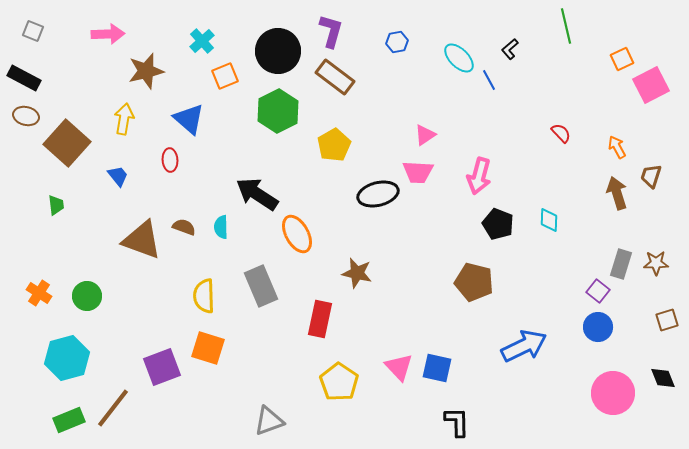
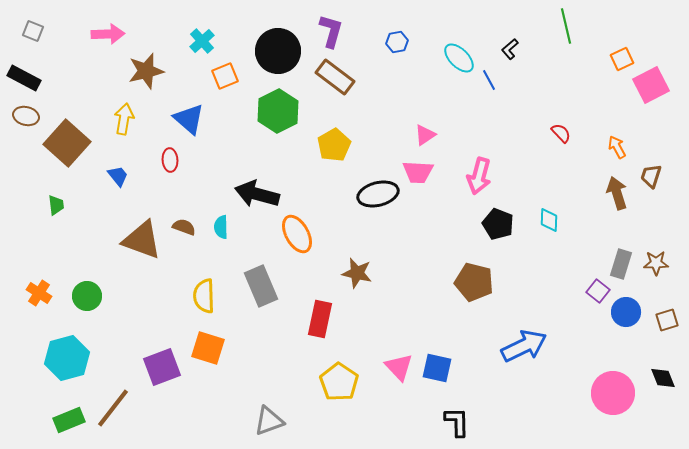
black arrow at (257, 194): rotated 18 degrees counterclockwise
blue circle at (598, 327): moved 28 px right, 15 px up
